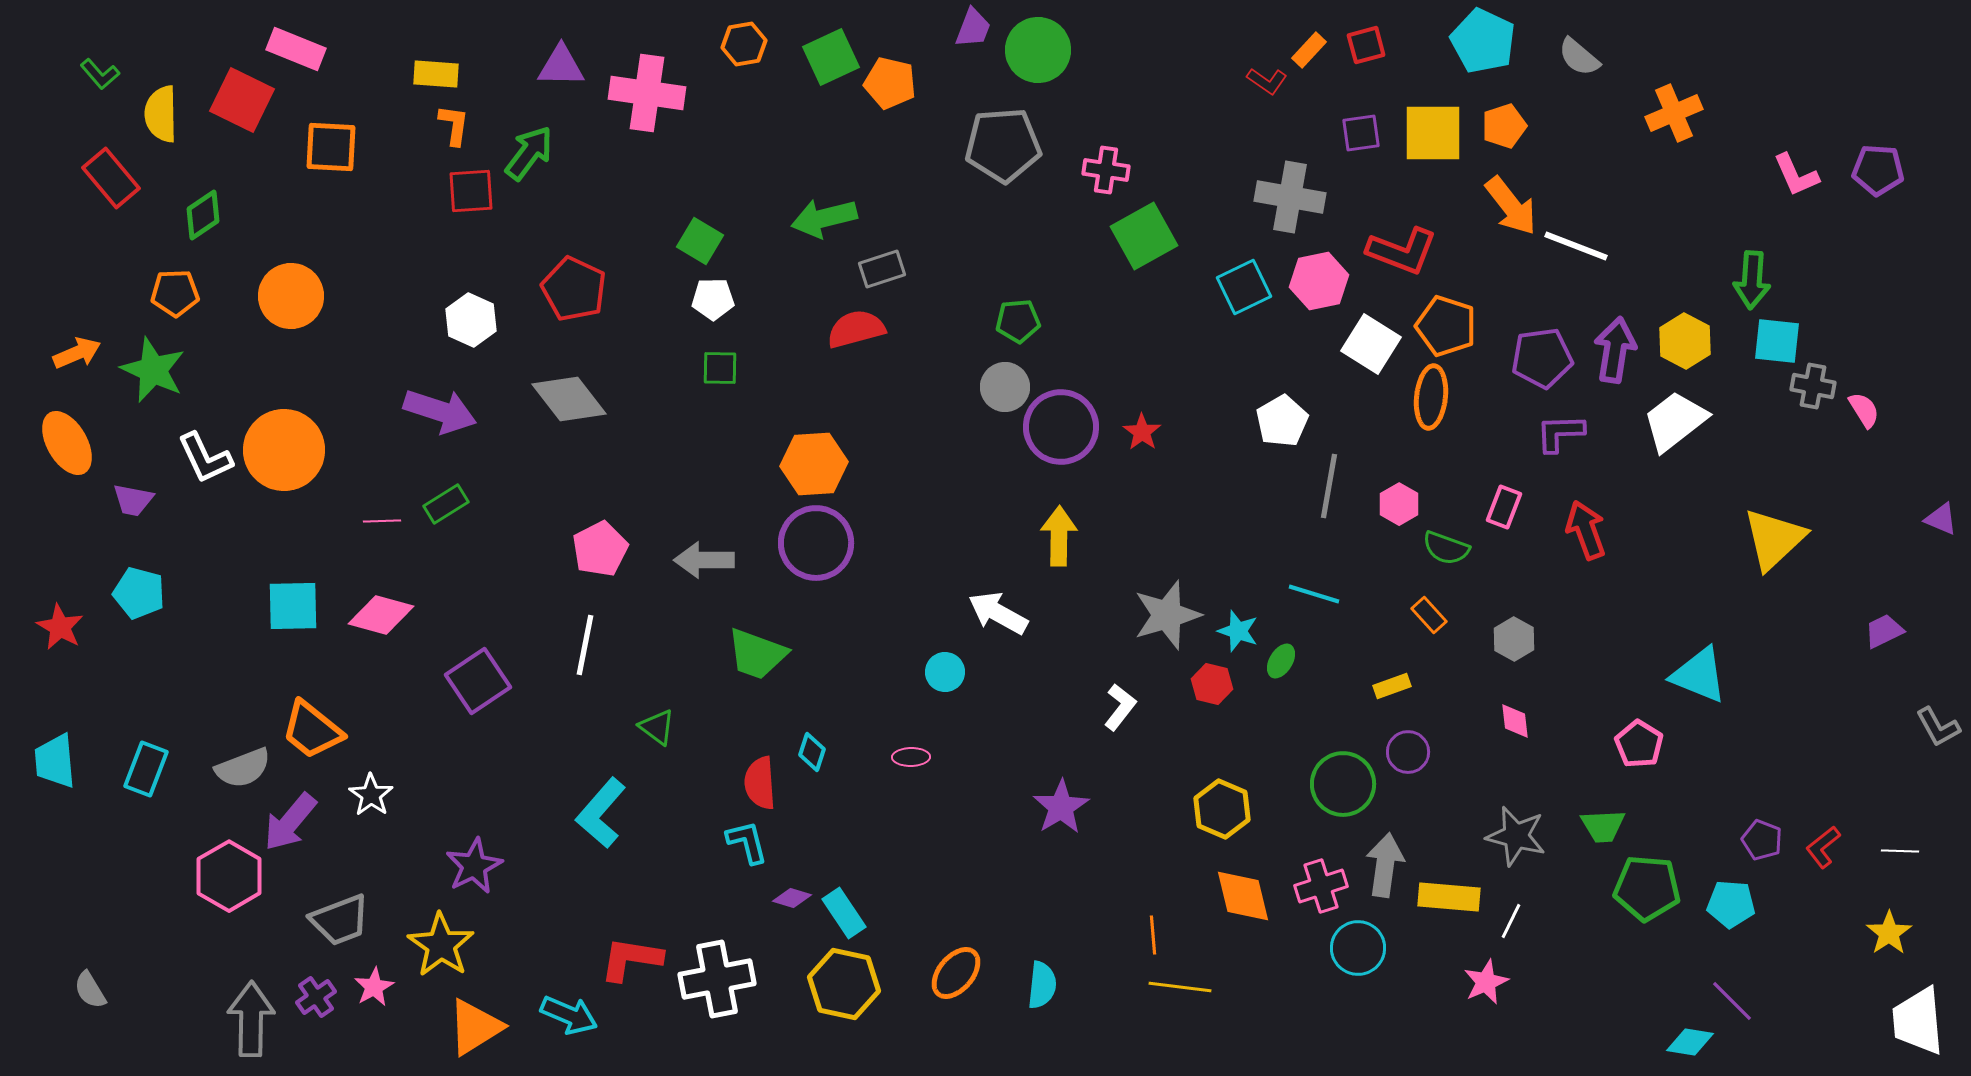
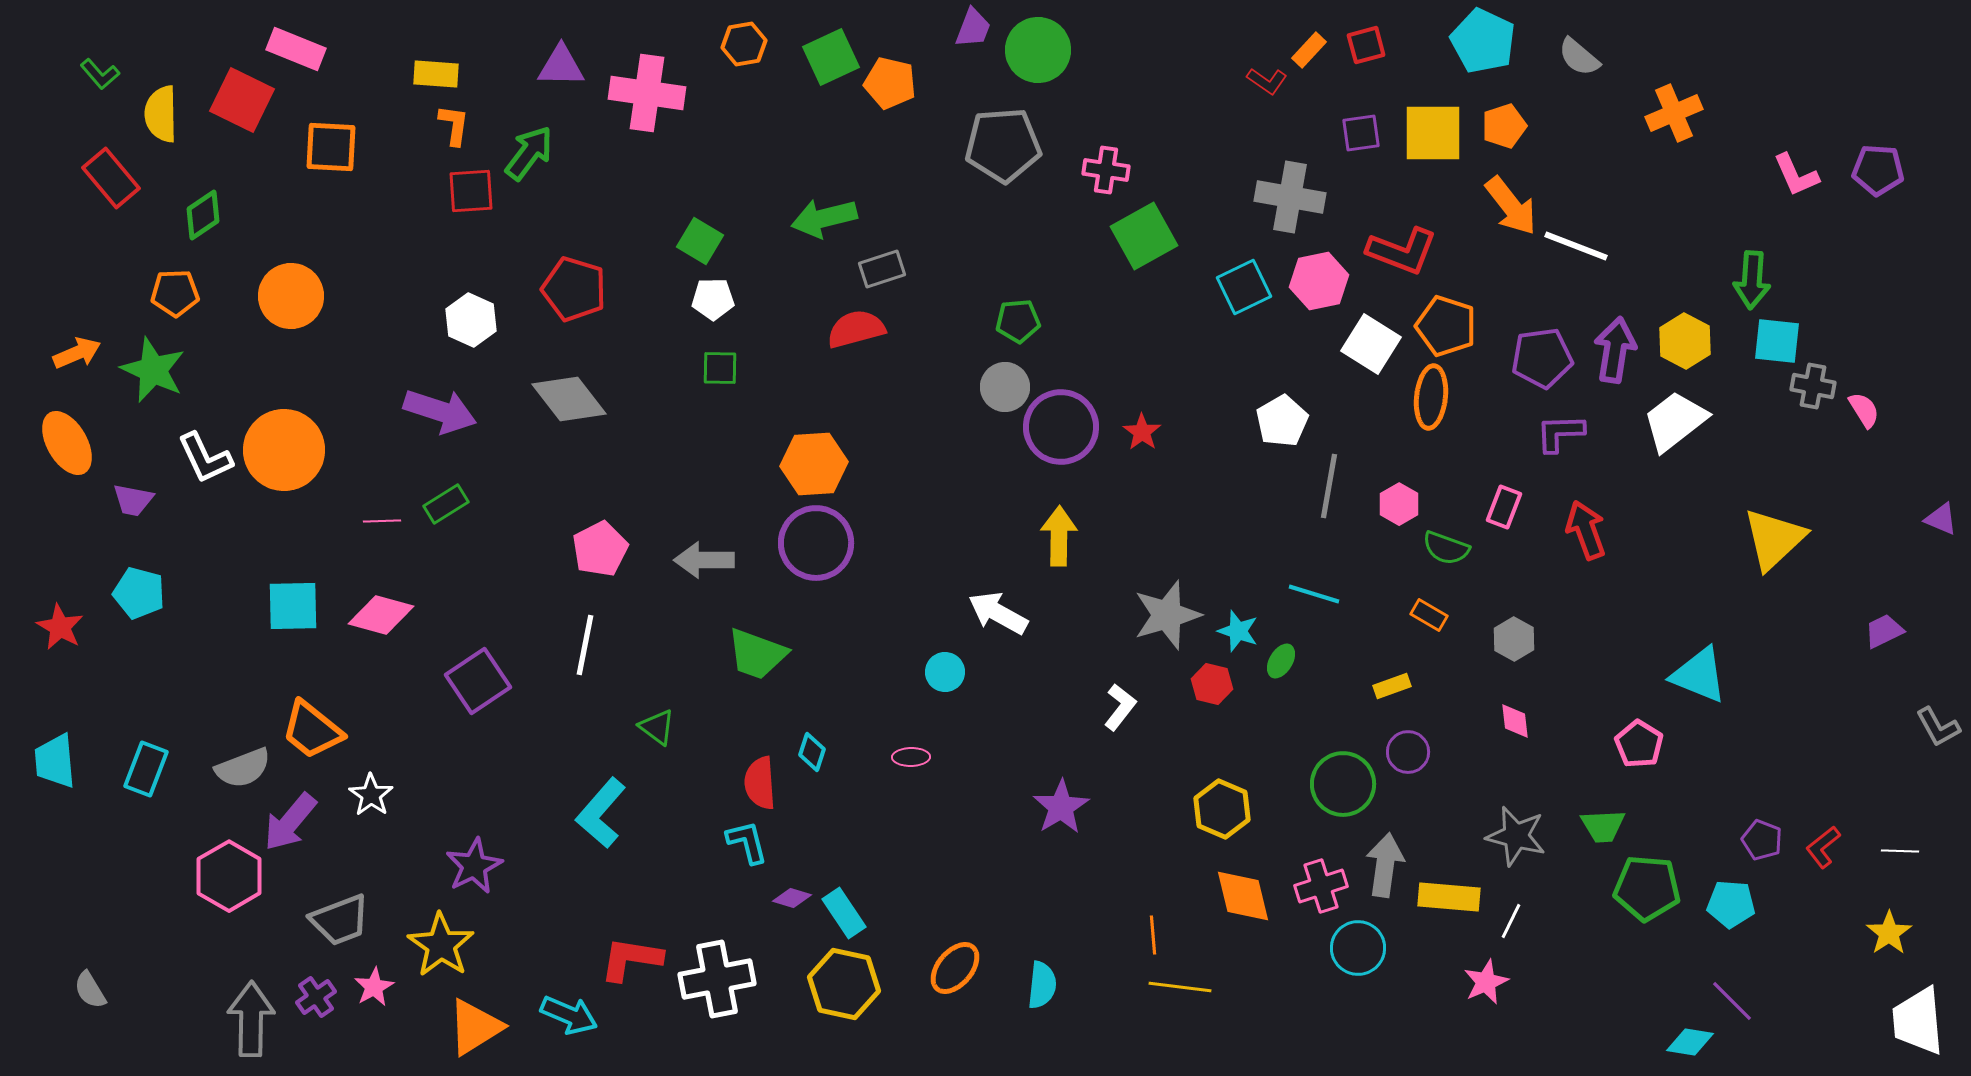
red pentagon at (574, 289): rotated 8 degrees counterclockwise
orange rectangle at (1429, 615): rotated 18 degrees counterclockwise
orange ellipse at (956, 973): moved 1 px left, 5 px up
